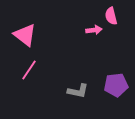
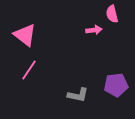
pink semicircle: moved 1 px right, 2 px up
gray L-shape: moved 4 px down
